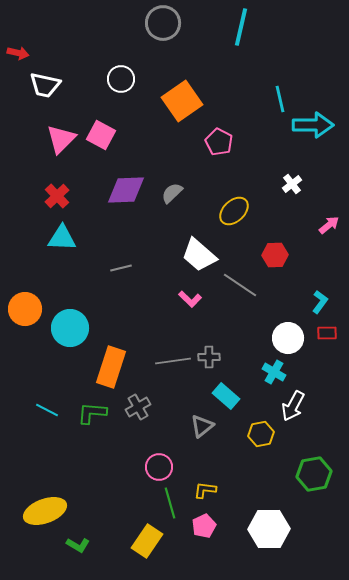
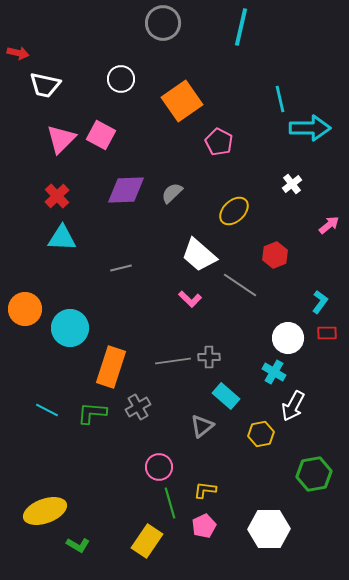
cyan arrow at (313, 125): moved 3 px left, 3 px down
red hexagon at (275, 255): rotated 20 degrees counterclockwise
